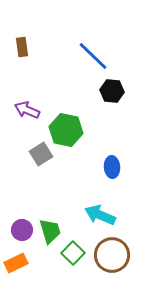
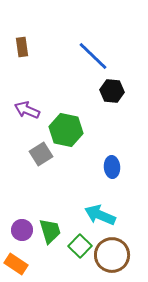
green square: moved 7 px right, 7 px up
orange rectangle: moved 1 px down; rotated 60 degrees clockwise
